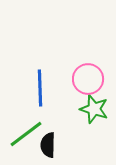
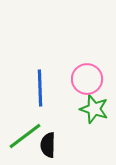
pink circle: moved 1 px left
green line: moved 1 px left, 2 px down
